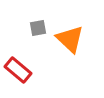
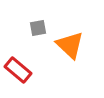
orange triangle: moved 6 px down
